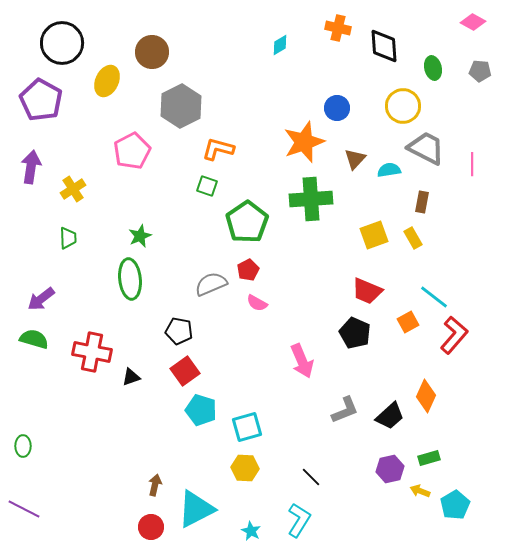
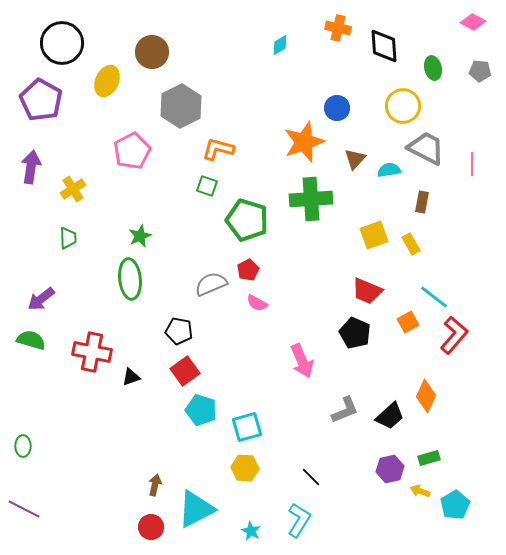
green pentagon at (247, 222): moved 2 px up; rotated 21 degrees counterclockwise
yellow rectangle at (413, 238): moved 2 px left, 6 px down
green semicircle at (34, 339): moved 3 px left, 1 px down
